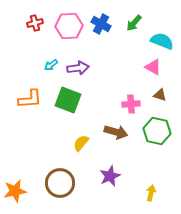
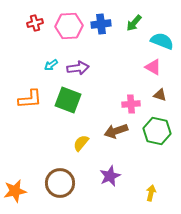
blue cross: rotated 36 degrees counterclockwise
brown arrow: moved 1 px up; rotated 145 degrees clockwise
